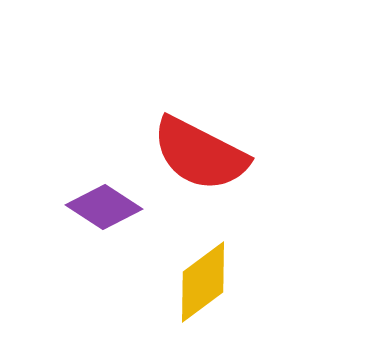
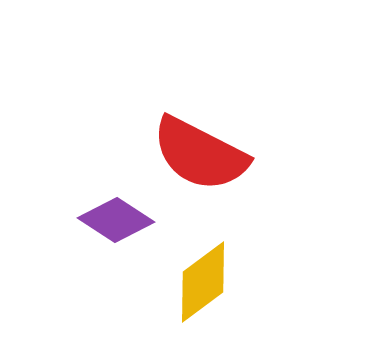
purple diamond: moved 12 px right, 13 px down
